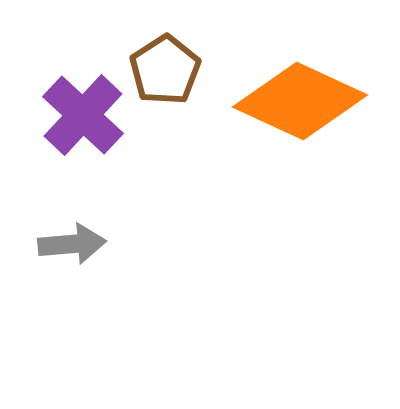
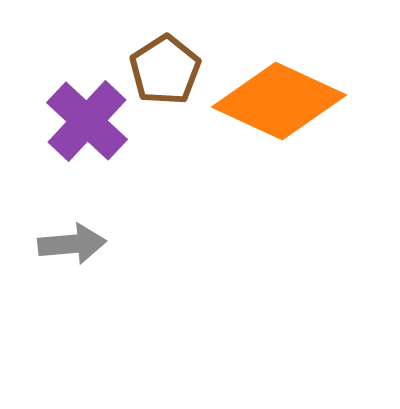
orange diamond: moved 21 px left
purple cross: moved 4 px right, 6 px down
